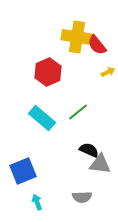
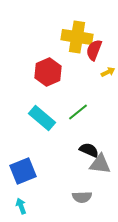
red semicircle: moved 3 px left, 5 px down; rotated 60 degrees clockwise
cyan arrow: moved 16 px left, 4 px down
